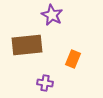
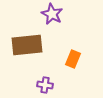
purple star: moved 1 px up
purple cross: moved 2 px down
